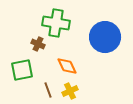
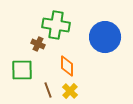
green cross: moved 2 px down
orange diamond: rotated 25 degrees clockwise
green square: rotated 10 degrees clockwise
yellow cross: rotated 21 degrees counterclockwise
